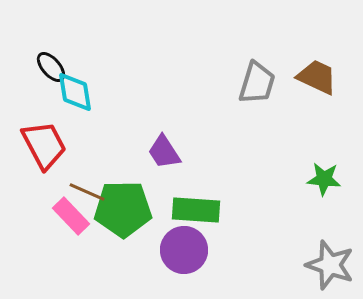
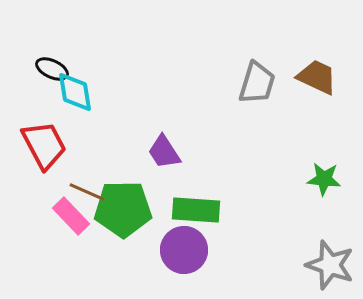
black ellipse: moved 1 px right, 2 px down; rotated 24 degrees counterclockwise
